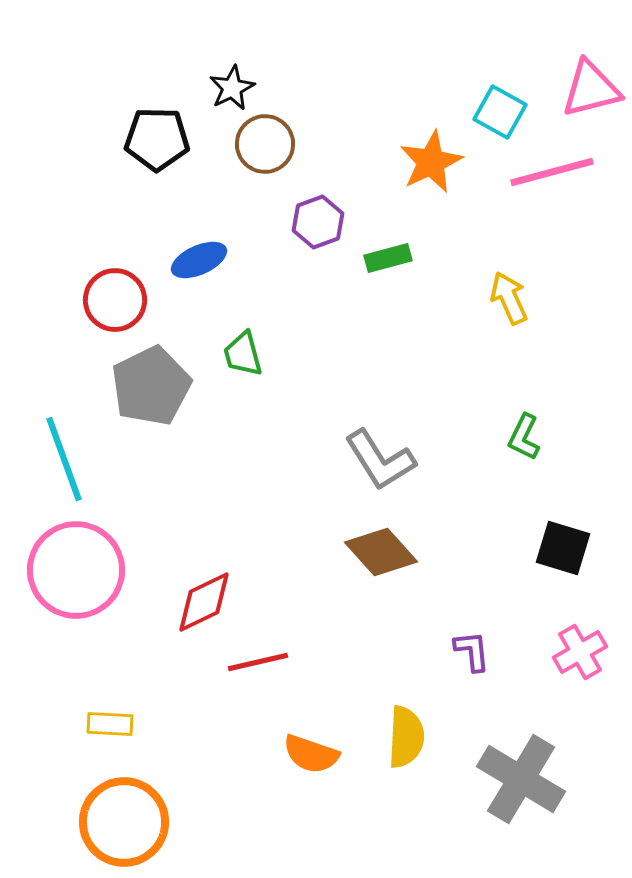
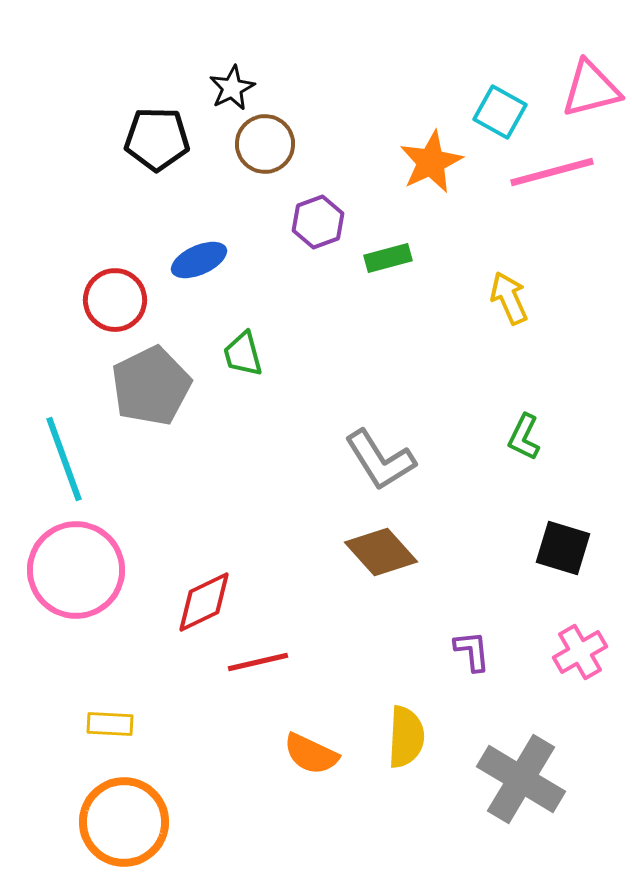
orange semicircle: rotated 6 degrees clockwise
